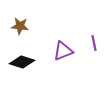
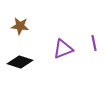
purple triangle: moved 2 px up
black diamond: moved 2 px left
